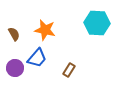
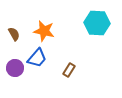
orange star: moved 1 px left, 1 px down
